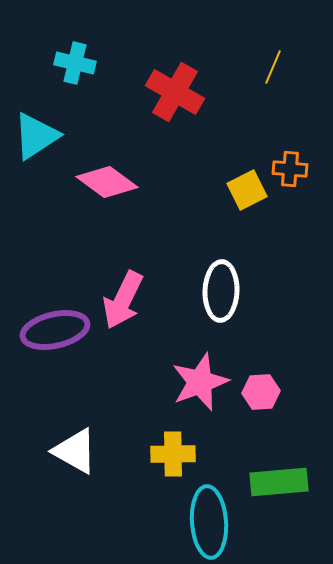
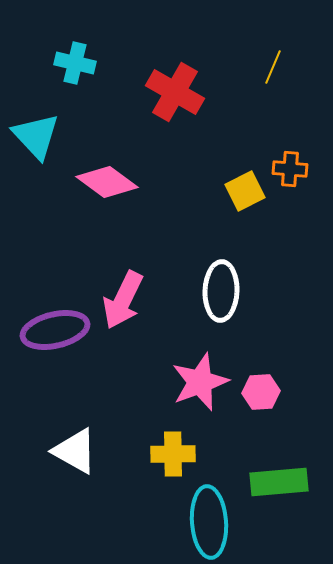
cyan triangle: rotated 40 degrees counterclockwise
yellow square: moved 2 px left, 1 px down
